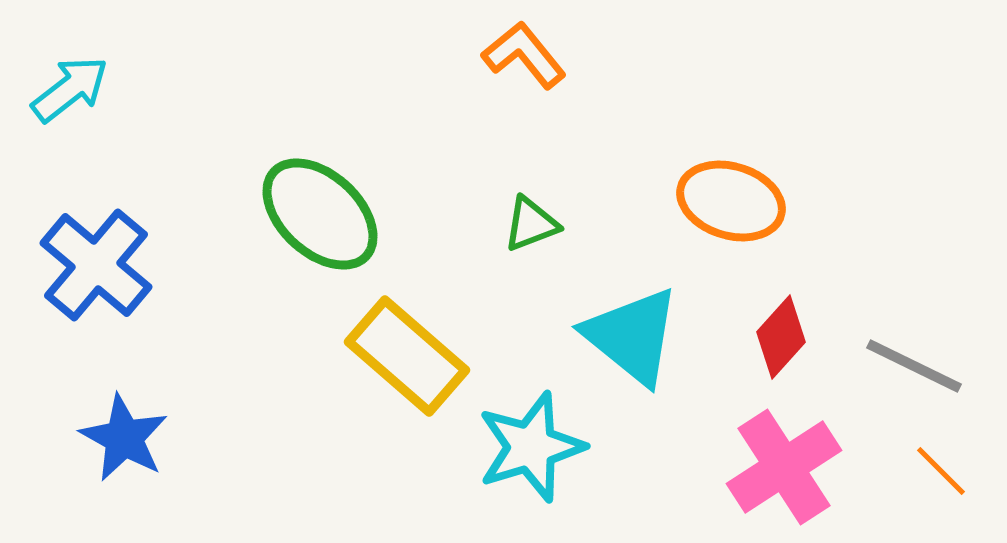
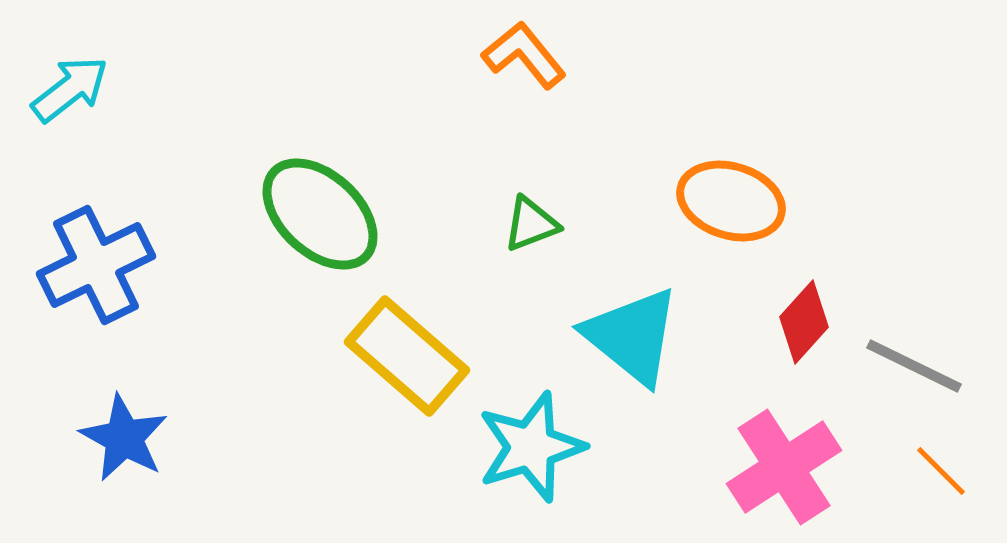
blue cross: rotated 24 degrees clockwise
red diamond: moved 23 px right, 15 px up
